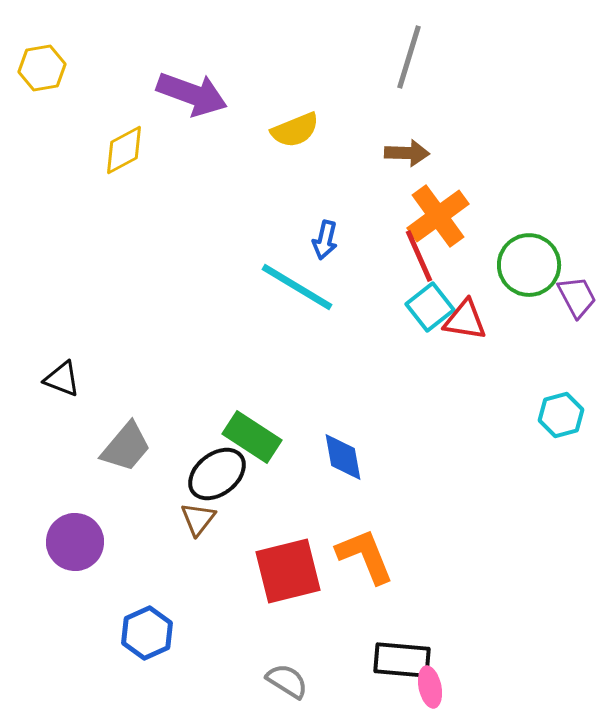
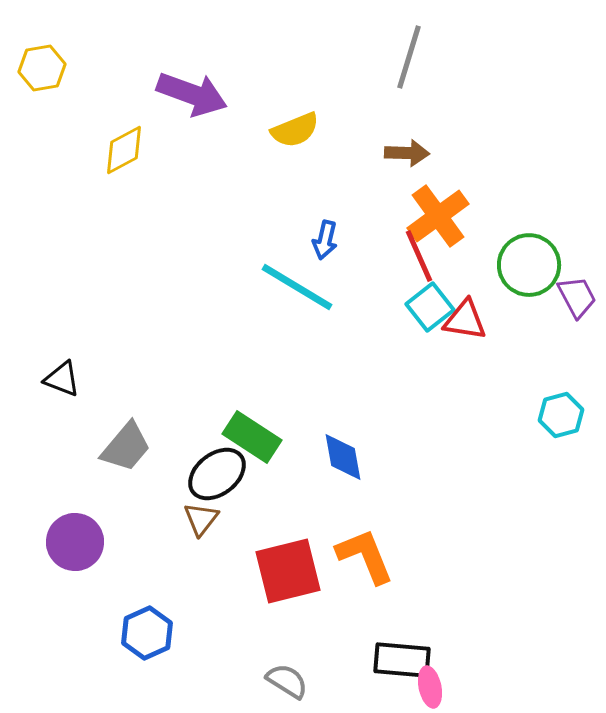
brown triangle: moved 3 px right
